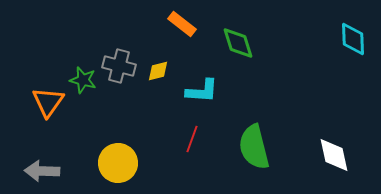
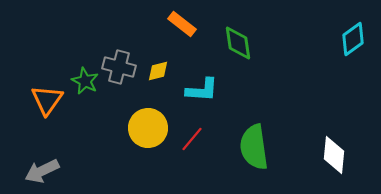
cyan diamond: rotated 56 degrees clockwise
green diamond: rotated 9 degrees clockwise
gray cross: moved 1 px down
green star: moved 2 px right, 1 px down; rotated 12 degrees clockwise
cyan L-shape: moved 1 px up
orange triangle: moved 1 px left, 2 px up
red line: rotated 20 degrees clockwise
green semicircle: rotated 6 degrees clockwise
white diamond: rotated 18 degrees clockwise
yellow circle: moved 30 px right, 35 px up
gray arrow: rotated 28 degrees counterclockwise
